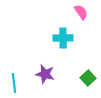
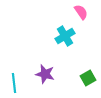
cyan cross: moved 2 px right, 2 px up; rotated 30 degrees counterclockwise
green square: rotated 14 degrees clockwise
